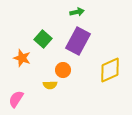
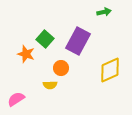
green arrow: moved 27 px right
green square: moved 2 px right
orange star: moved 4 px right, 4 px up
orange circle: moved 2 px left, 2 px up
pink semicircle: rotated 24 degrees clockwise
